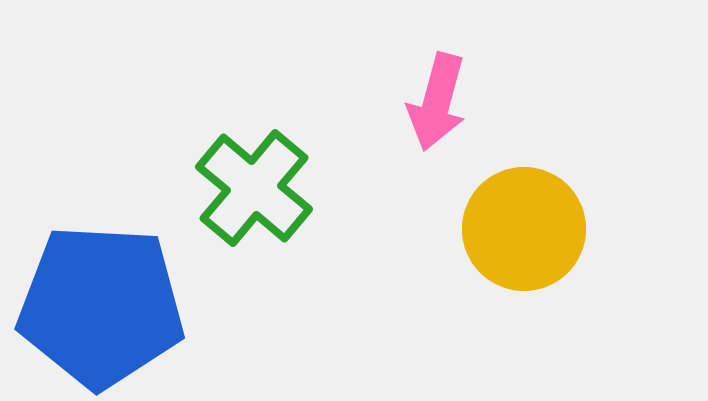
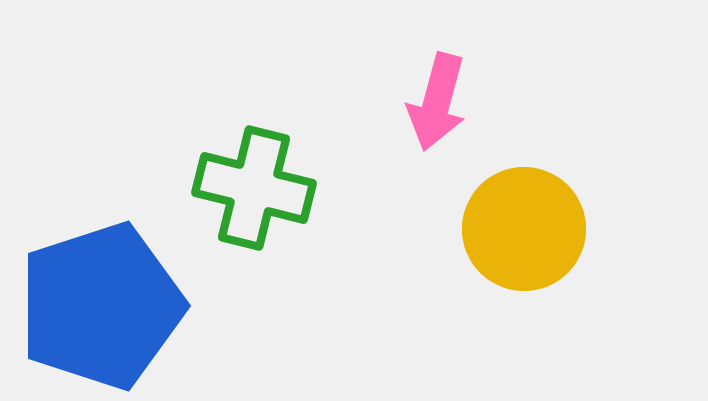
green cross: rotated 26 degrees counterclockwise
blue pentagon: rotated 21 degrees counterclockwise
